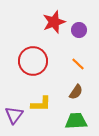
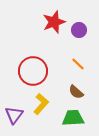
red circle: moved 10 px down
brown semicircle: rotated 98 degrees clockwise
yellow L-shape: rotated 50 degrees counterclockwise
green trapezoid: moved 3 px left, 3 px up
